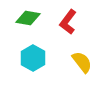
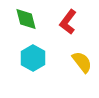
green diamond: moved 2 px left, 1 px down; rotated 65 degrees clockwise
